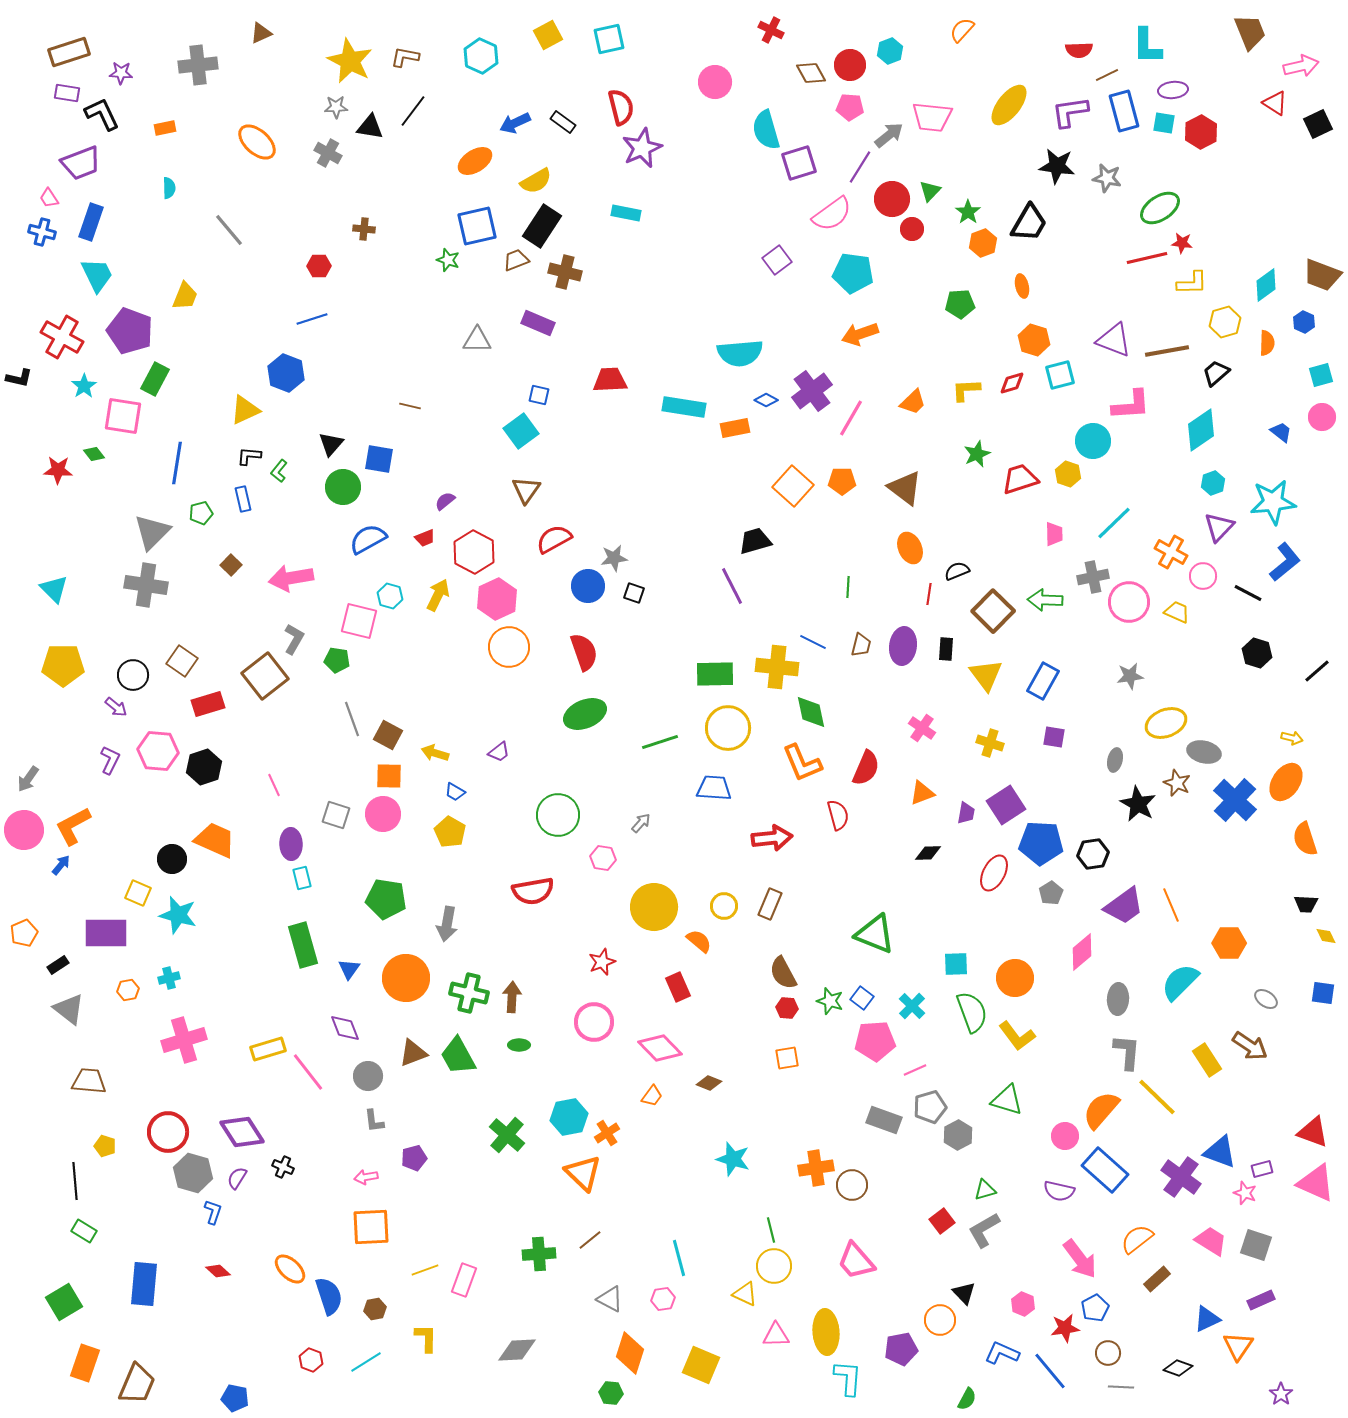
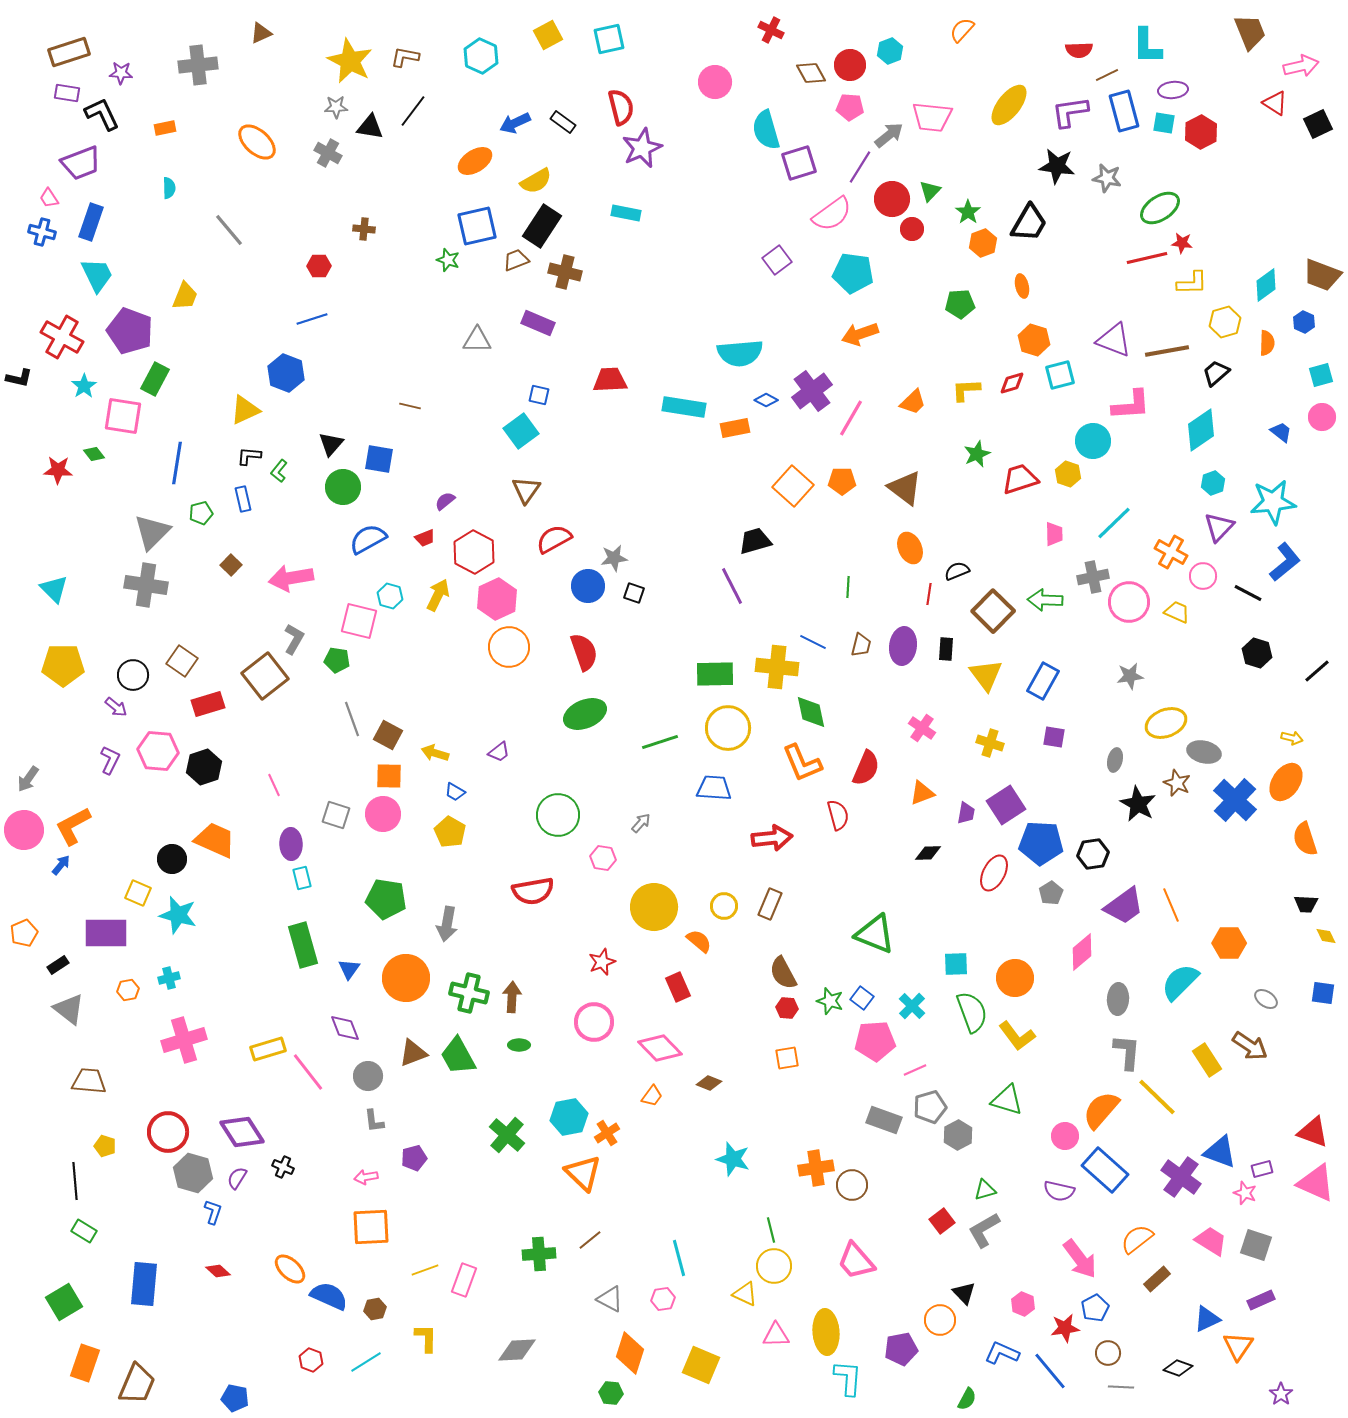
blue semicircle at (329, 1296): rotated 48 degrees counterclockwise
